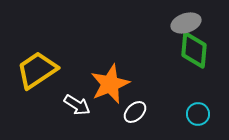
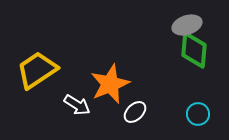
gray ellipse: moved 1 px right, 2 px down
